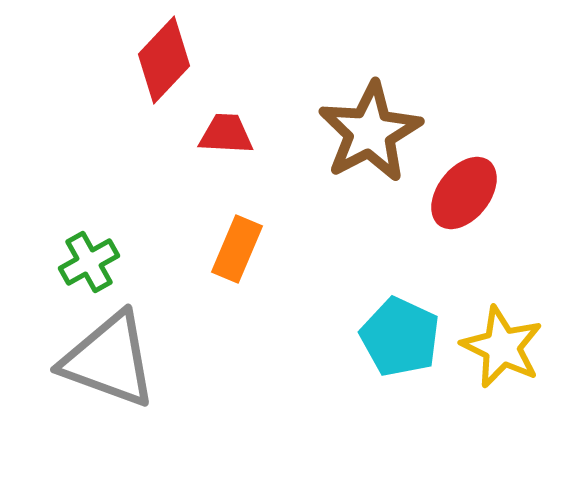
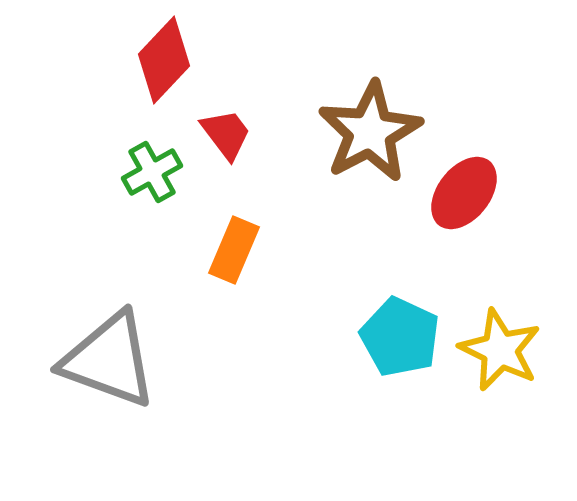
red trapezoid: rotated 50 degrees clockwise
orange rectangle: moved 3 px left, 1 px down
green cross: moved 63 px right, 90 px up
yellow star: moved 2 px left, 3 px down
